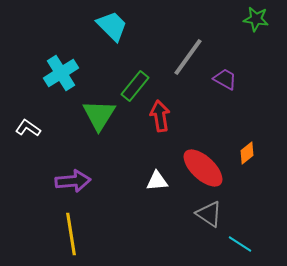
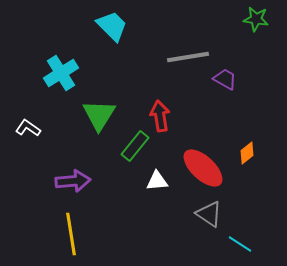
gray line: rotated 45 degrees clockwise
green rectangle: moved 60 px down
